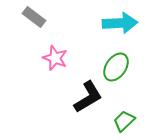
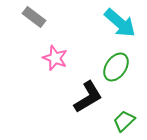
cyan arrow: rotated 44 degrees clockwise
